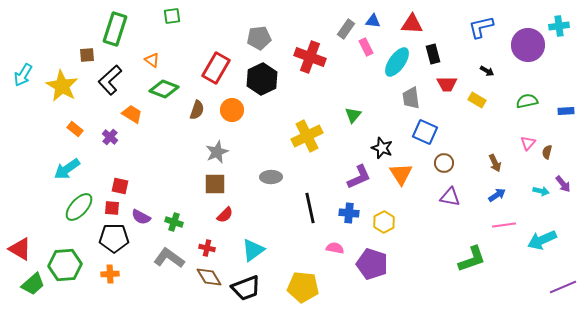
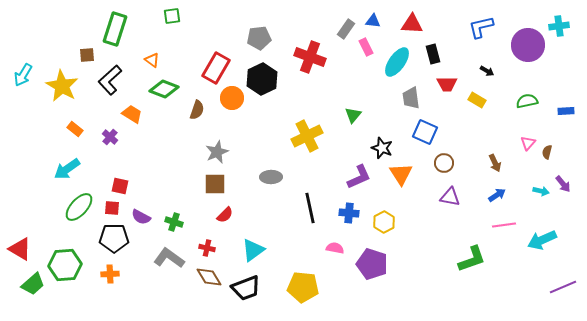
orange circle at (232, 110): moved 12 px up
